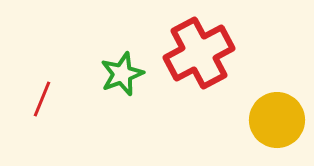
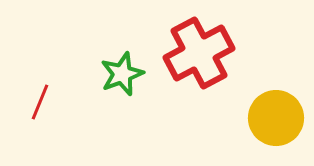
red line: moved 2 px left, 3 px down
yellow circle: moved 1 px left, 2 px up
